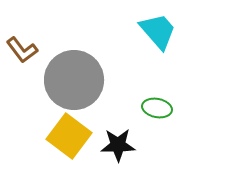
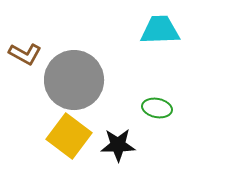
cyan trapezoid: moved 2 px right, 1 px up; rotated 51 degrees counterclockwise
brown L-shape: moved 3 px right, 4 px down; rotated 24 degrees counterclockwise
